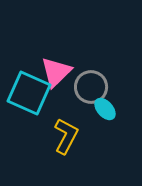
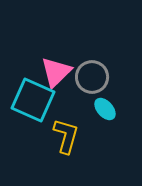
gray circle: moved 1 px right, 10 px up
cyan square: moved 4 px right, 7 px down
yellow L-shape: rotated 12 degrees counterclockwise
